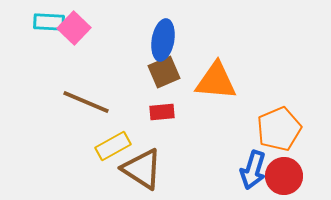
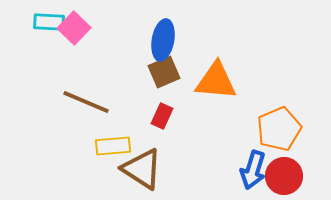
red rectangle: moved 4 px down; rotated 60 degrees counterclockwise
yellow rectangle: rotated 24 degrees clockwise
